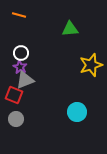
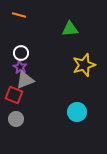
yellow star: moved 7 px left
